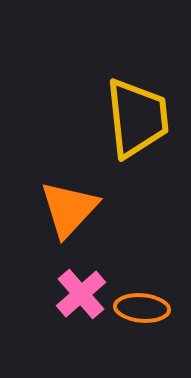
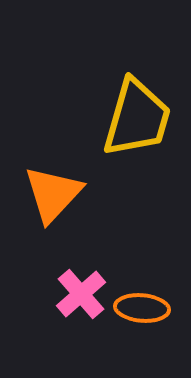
yellow trapezoid: rotated 22 degrees clockwise
orange triangle: moved 16 px left, 15 px up
